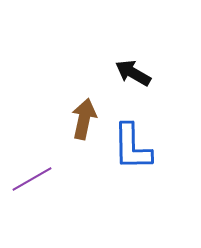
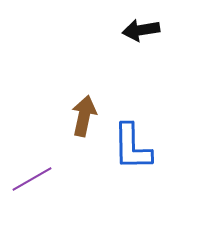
black arrow: moved 8 px right, 43 px up; rotated 39 degrees counterclockwise
brown arrow: moved 3 px up
